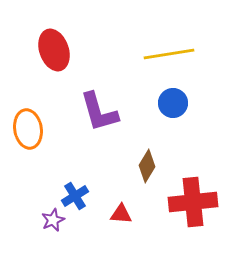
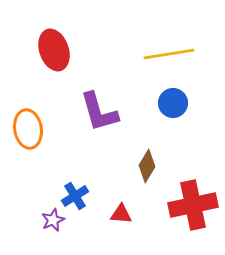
red cross: moved 3 px down; rotated 6 degrees counterclockwise
